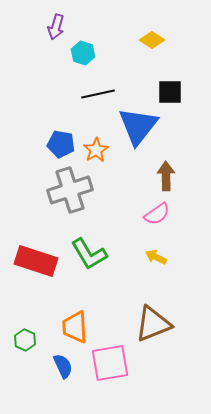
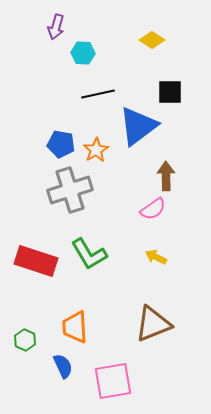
cyan hexagon: rotated 15 degrees counterclockwise
blue triangle: rotated 15 degrees clockwise
pink semicircle: moved 4 px left, 5 px up
pink square: moved 3 px right, 18 px down
